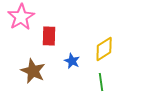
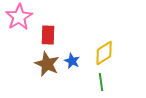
pink star: moved 2 px left
red rectangle: moved 1 px left, 1 px up
yellow diamond: moved 4 px down
brown star: moved 14 px right, 7 px up
